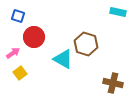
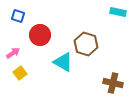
red circle: moved 6 px right, 2 px up
cyan triangle: moved 3 px down
